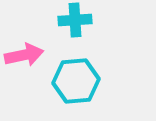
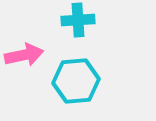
cyan cross: moved 3 px right
